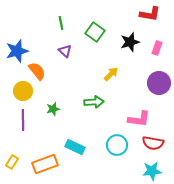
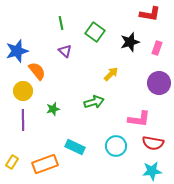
green arrow: rotated 12 degrees counterclockwise
cyan circle: moved 1 px left, 1 px down
